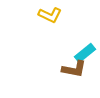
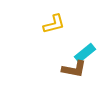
yellow L-shape: moved 4 px right, 9 px down; rotated 40 degrees counterclockwise
